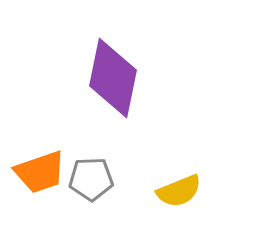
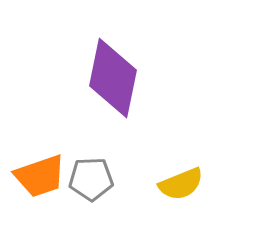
orange trapezoid: moved 4 px down
yellow semicircle: moved 2 px right, 7 px up
